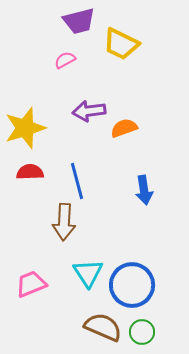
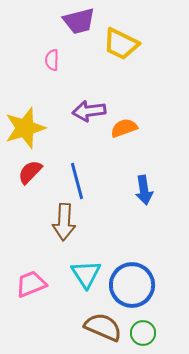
pink semicircle: moved 13 px left; rotated 60 degrees counterclockwise
red semicircle: rotated 44 degrees counterclockwise
cyan triangle: moved 2 px left, 1 px down
green circle: moved 1 px right, 1 px down
